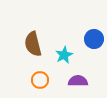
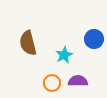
brown semicircle: moved 5 px left, 1 px up
orange circle: moved 12 px right, 3 px down
